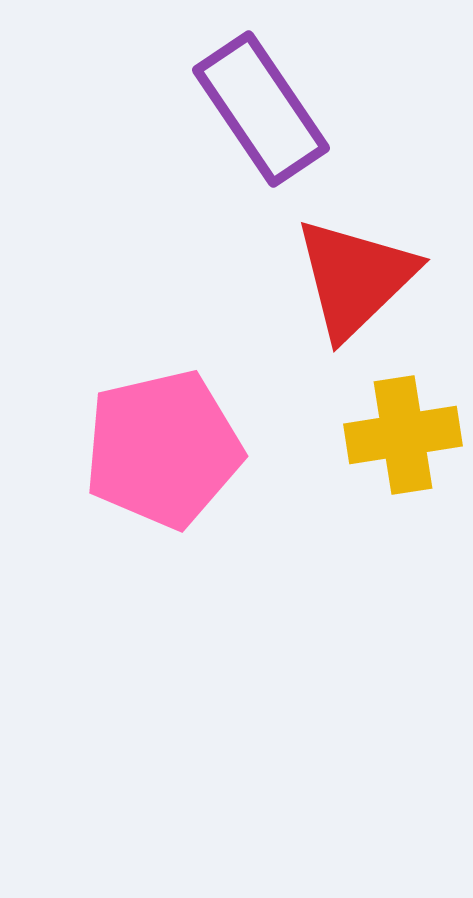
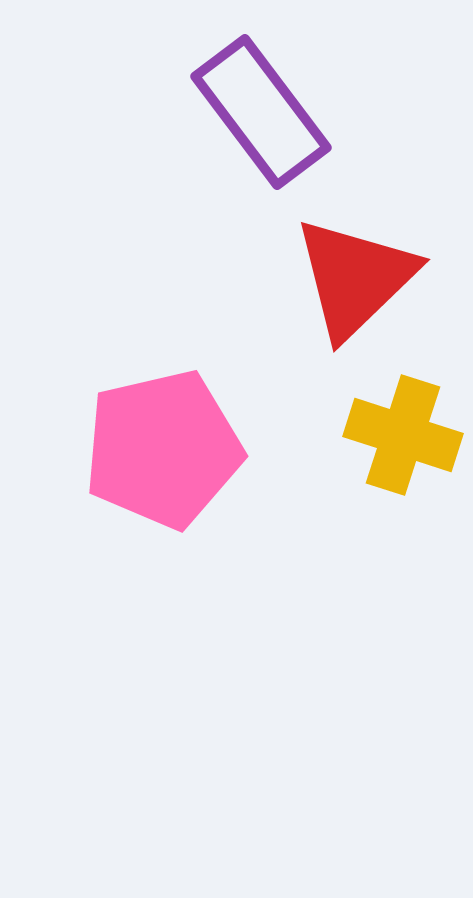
purple rectangle: moved 3 px down; rotated 3 degrees counterclockwise
yellow cross: rotated 27 degrees clockwise
